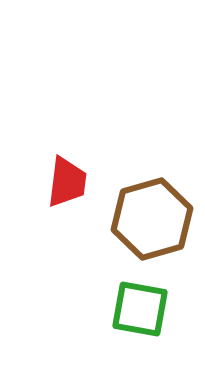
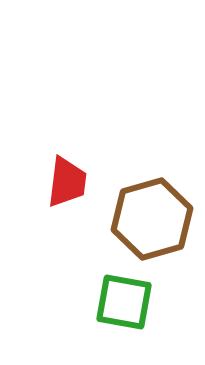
green square: moved 16 px left, 7 px up
